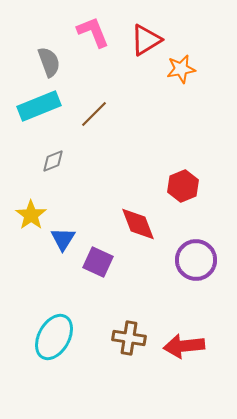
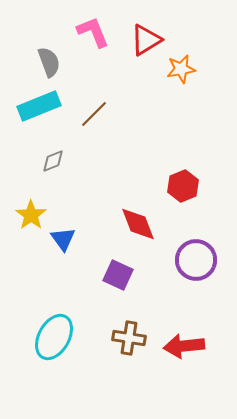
blue triangle: rotated 8 degrees counterclockwise
purple square: moved 20 px right, 13 px down
